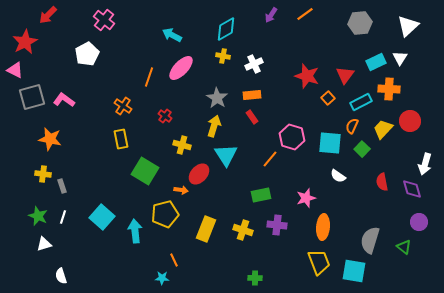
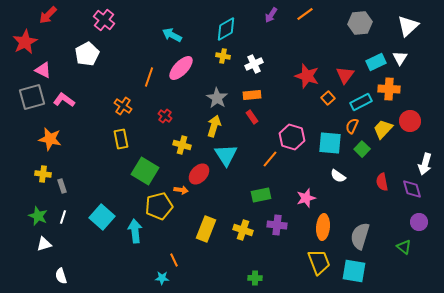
pink triangle at (15, 70): moved 28 px right
yellow pentagon at (165, 214): moved 6 px left, 8 px up
gray semicircle at (370, 240): moved 10 px left, 4 px up
